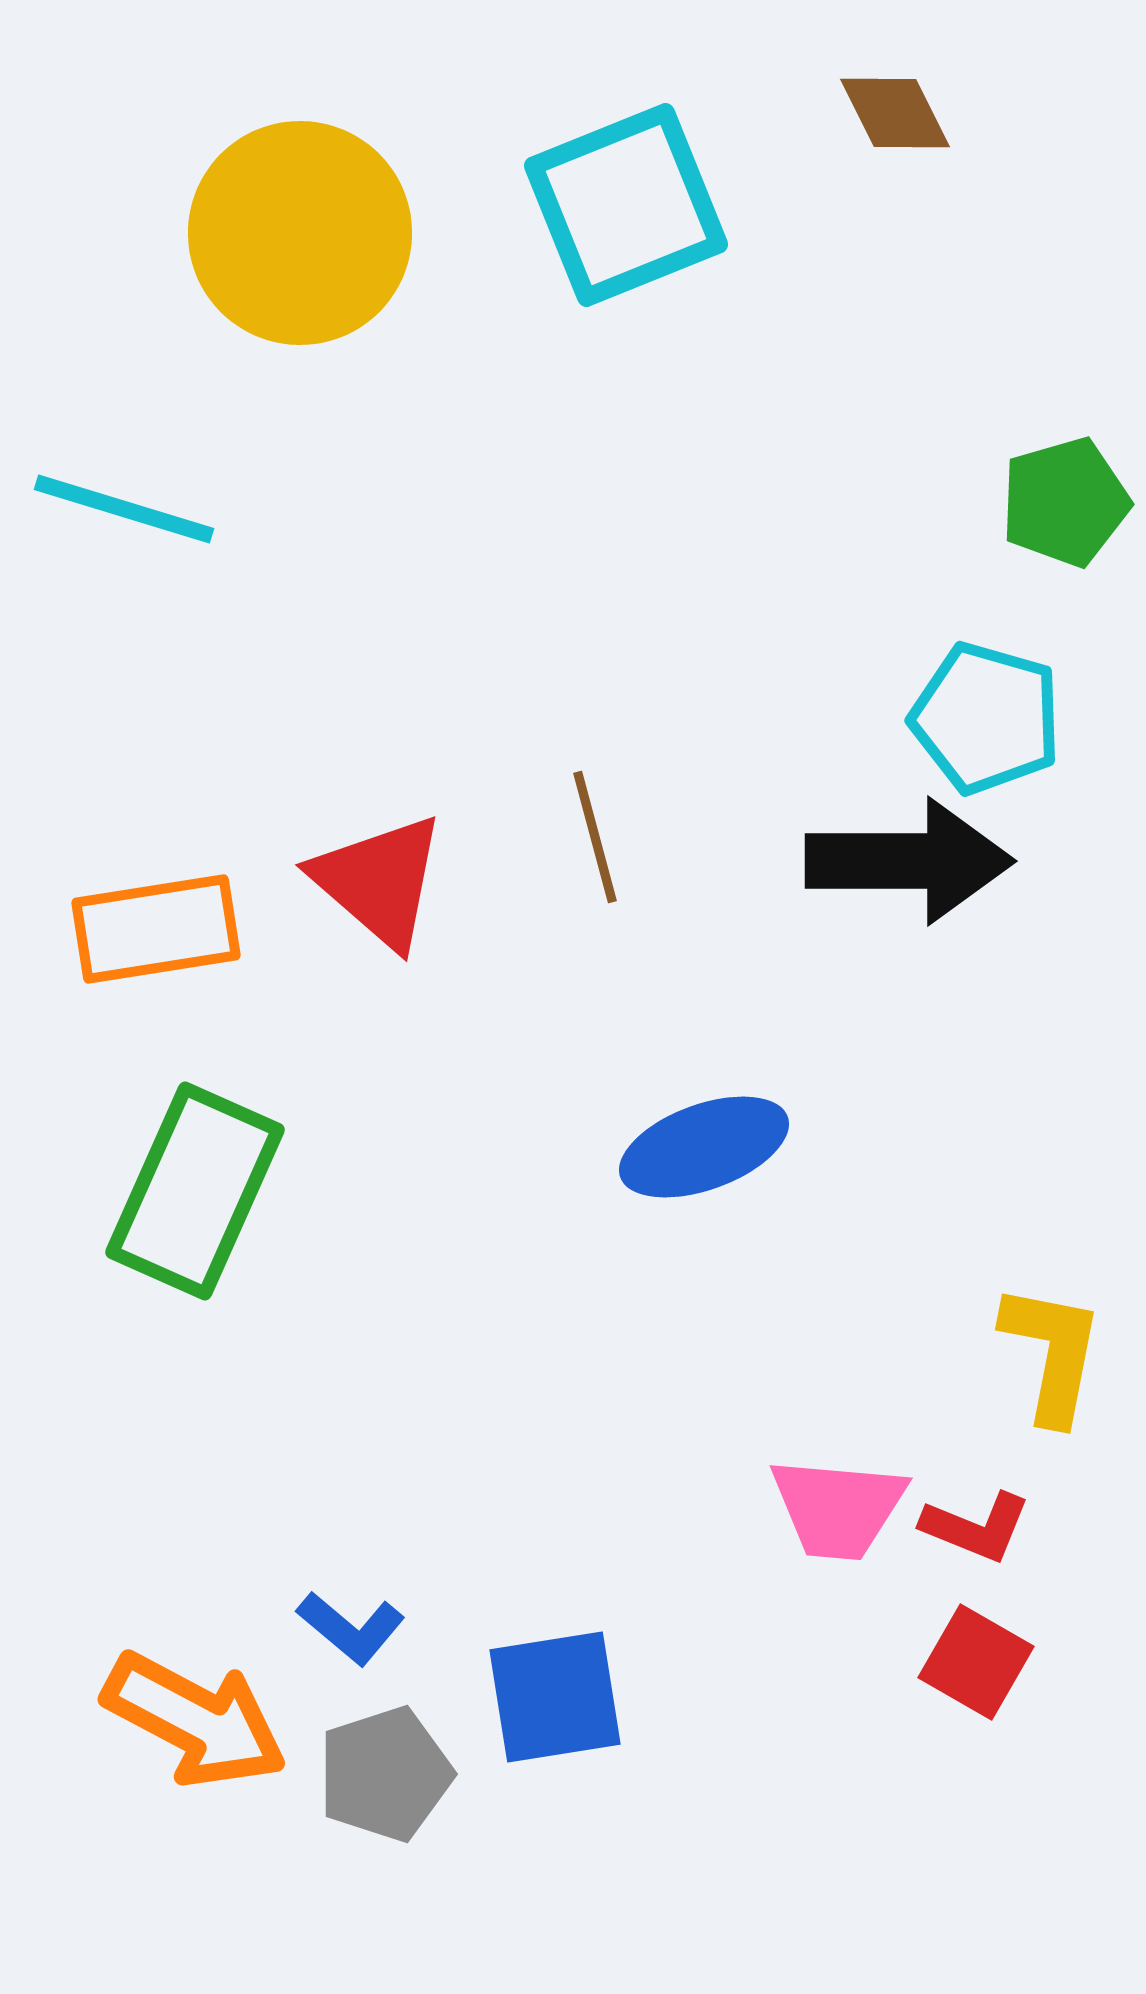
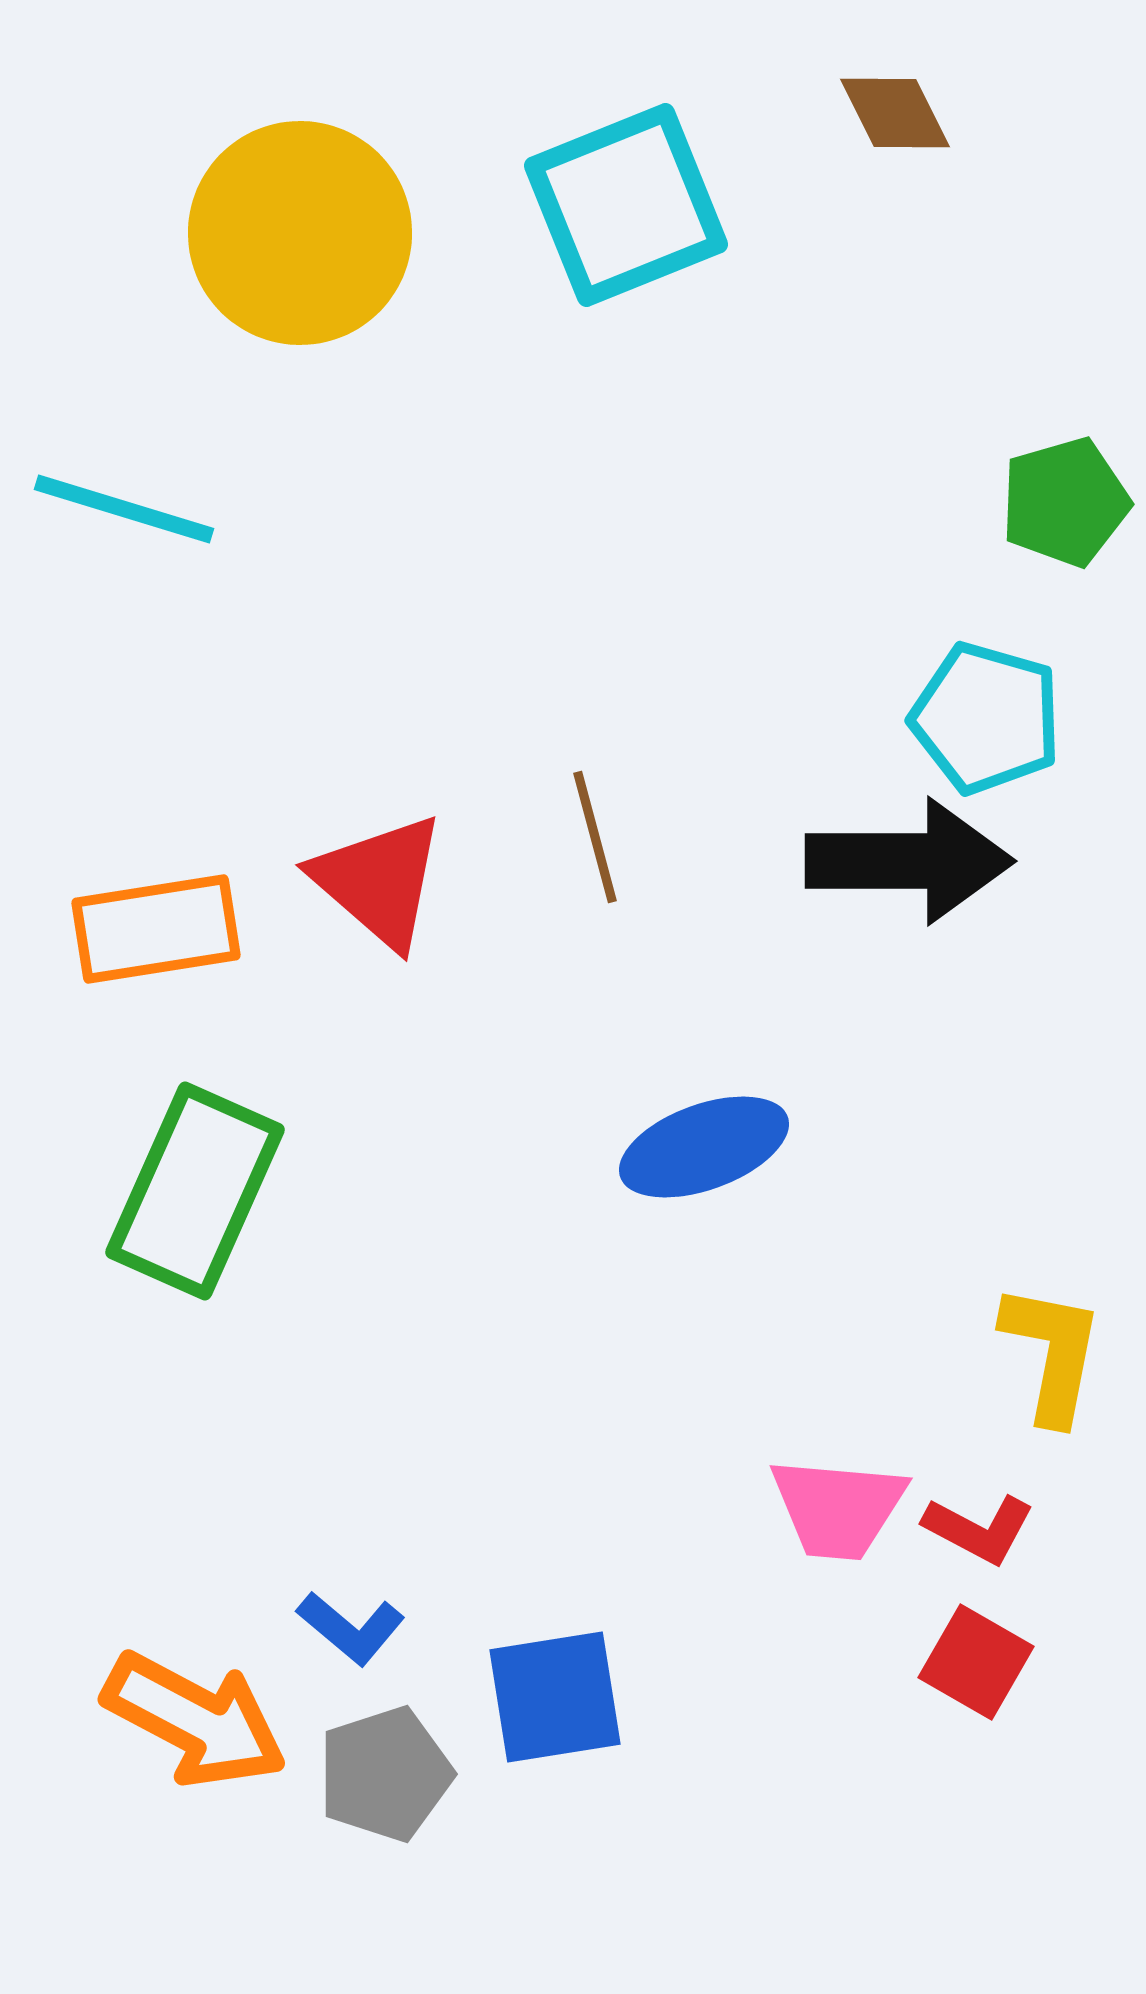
red L-shape: moved 3 px right, 2 px down; rotated 6 degrees clockwise
